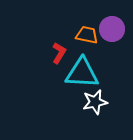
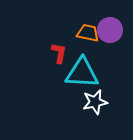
purple circle: moved 2 px left, 1 px down
orange trapezoid: moved 1 px right, 2 px up
red L-shape: rotated 20 degrees counterclockwise
